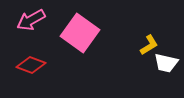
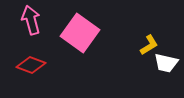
pink arrow: rotated 104 degrees clockwise
